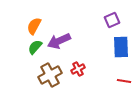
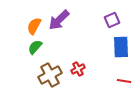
purple arrow: moved 21 px up; rotated 20 degrees counterclockwise
